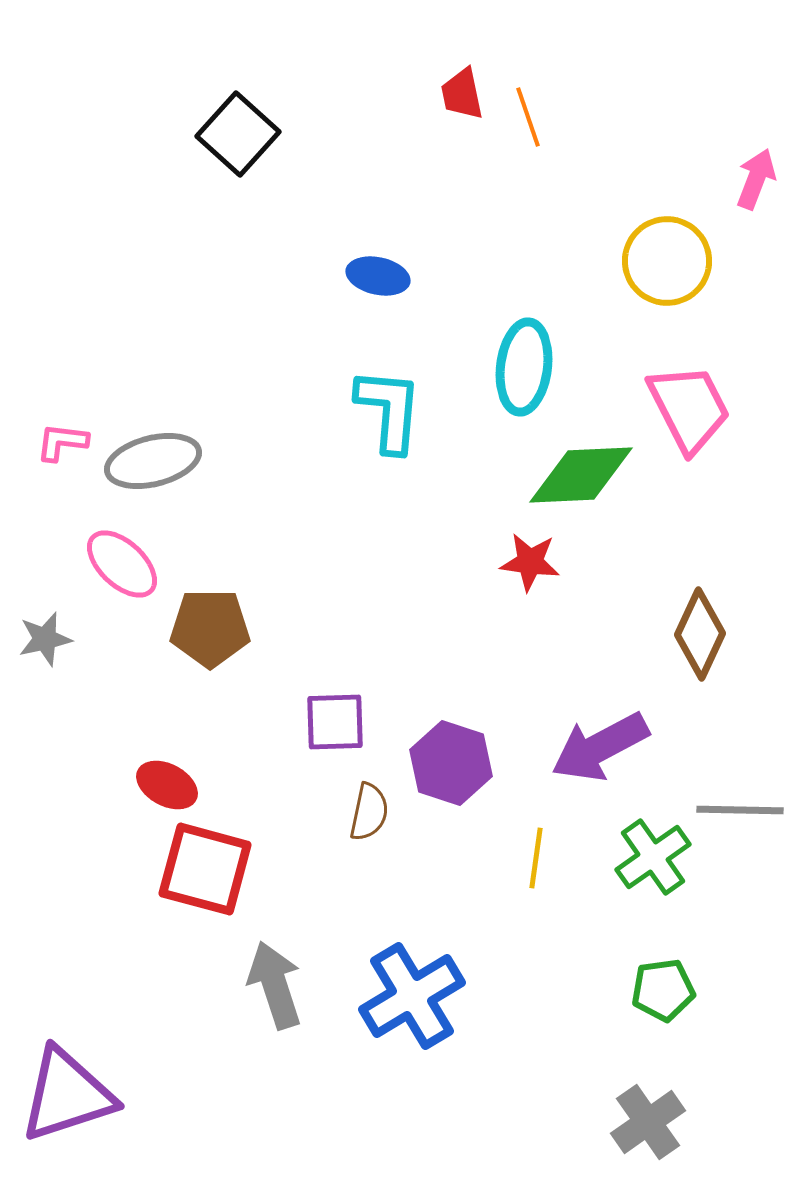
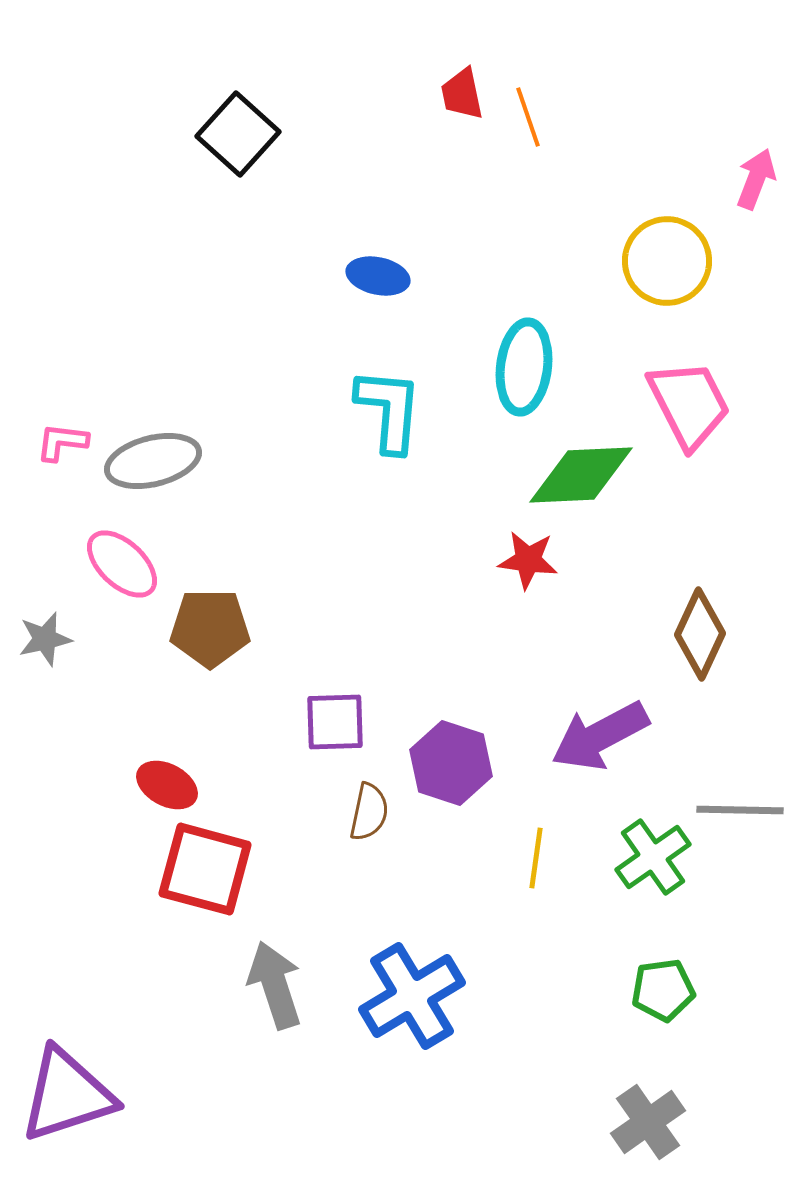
pink trapezoid: moved 4 px up
red star: moved 2 px left, 2 px up
purple arrow: moved 11 px up
